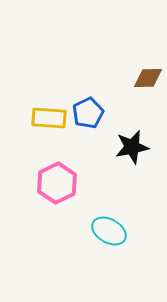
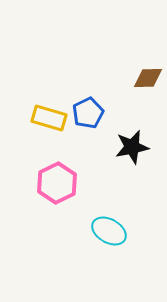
yellow rectangle: rotated 12 degrees clockwise
